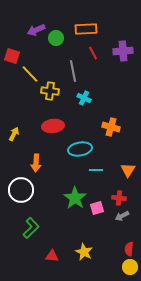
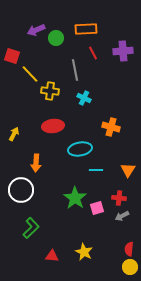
gray line: moved 2 px right, 1 px up
